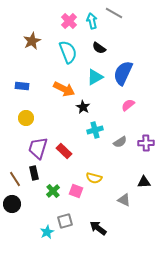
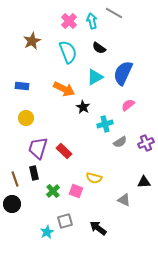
cyan cross: moved 10 px right, 6 px up
purple cross: rotated 21 degrees counterclockwise
brown line: rotated 14 degrees clockwise
